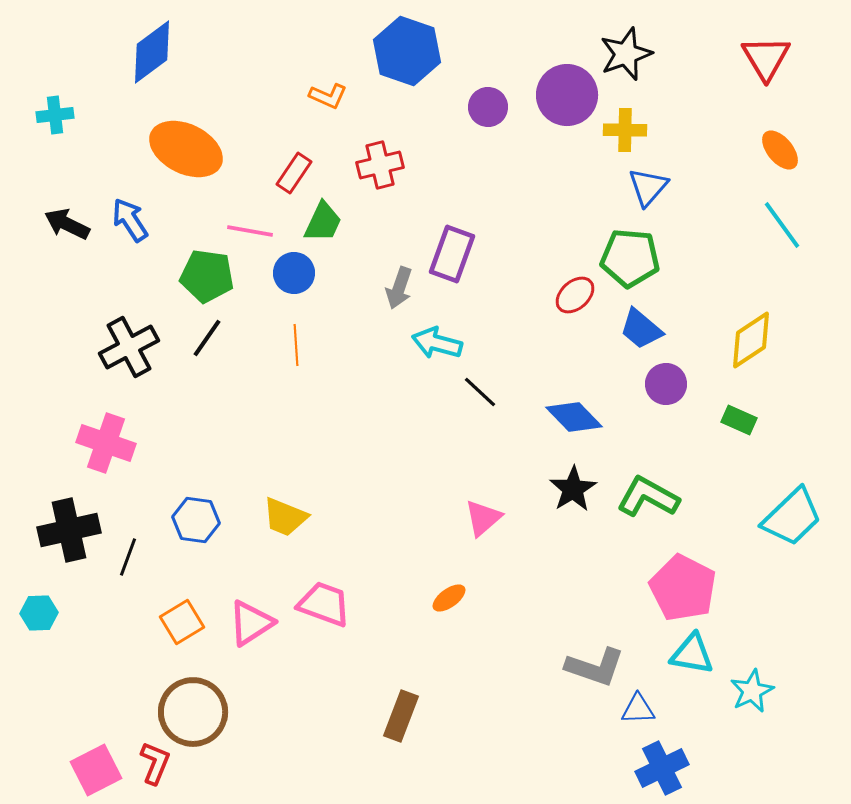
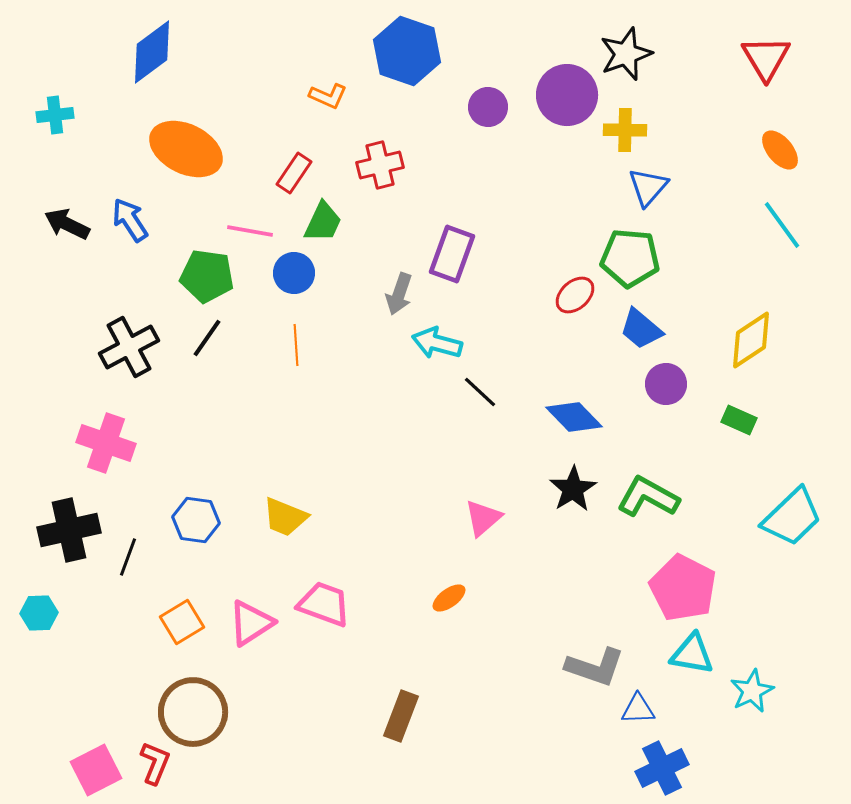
gray arrow at (399, 288): moved 6 px down
